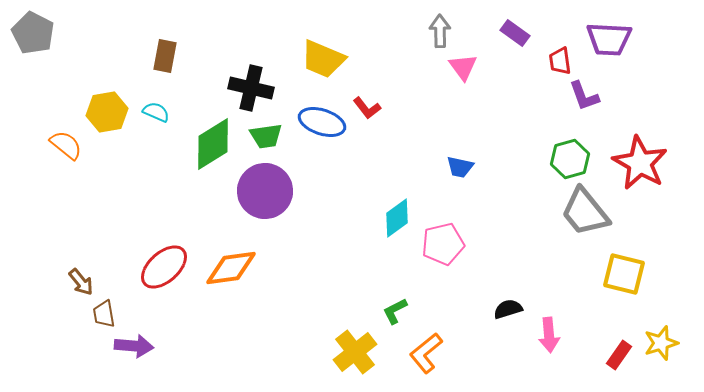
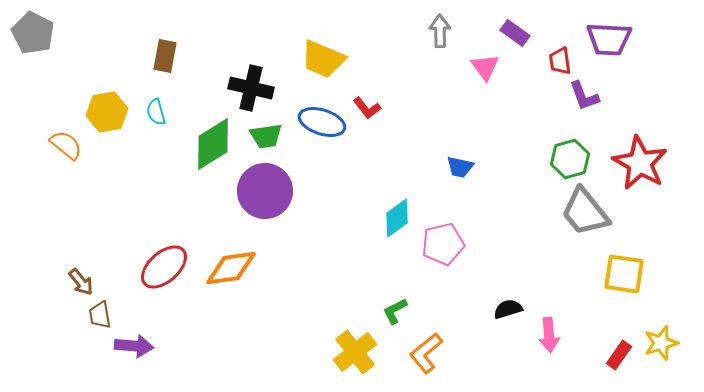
pink triangle: moved 22 px right
cyan semicircle: rotated 128 degrees counterclockwise
yellow square: rotated 6 degrees counterclockwise
brown trapezoid: moved 4 px left, 1 px down
